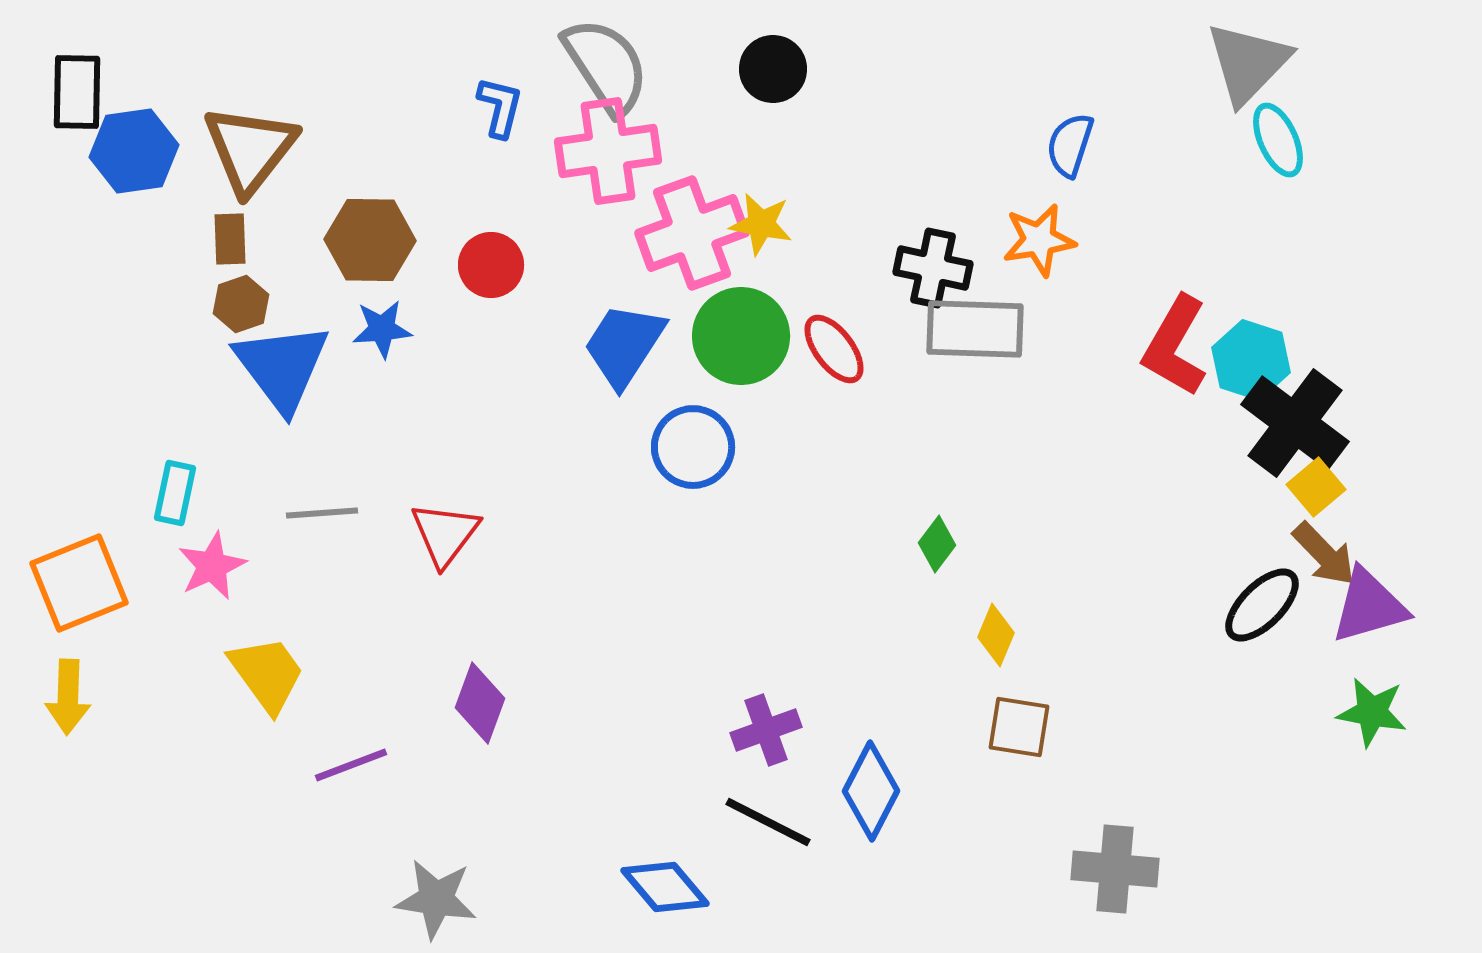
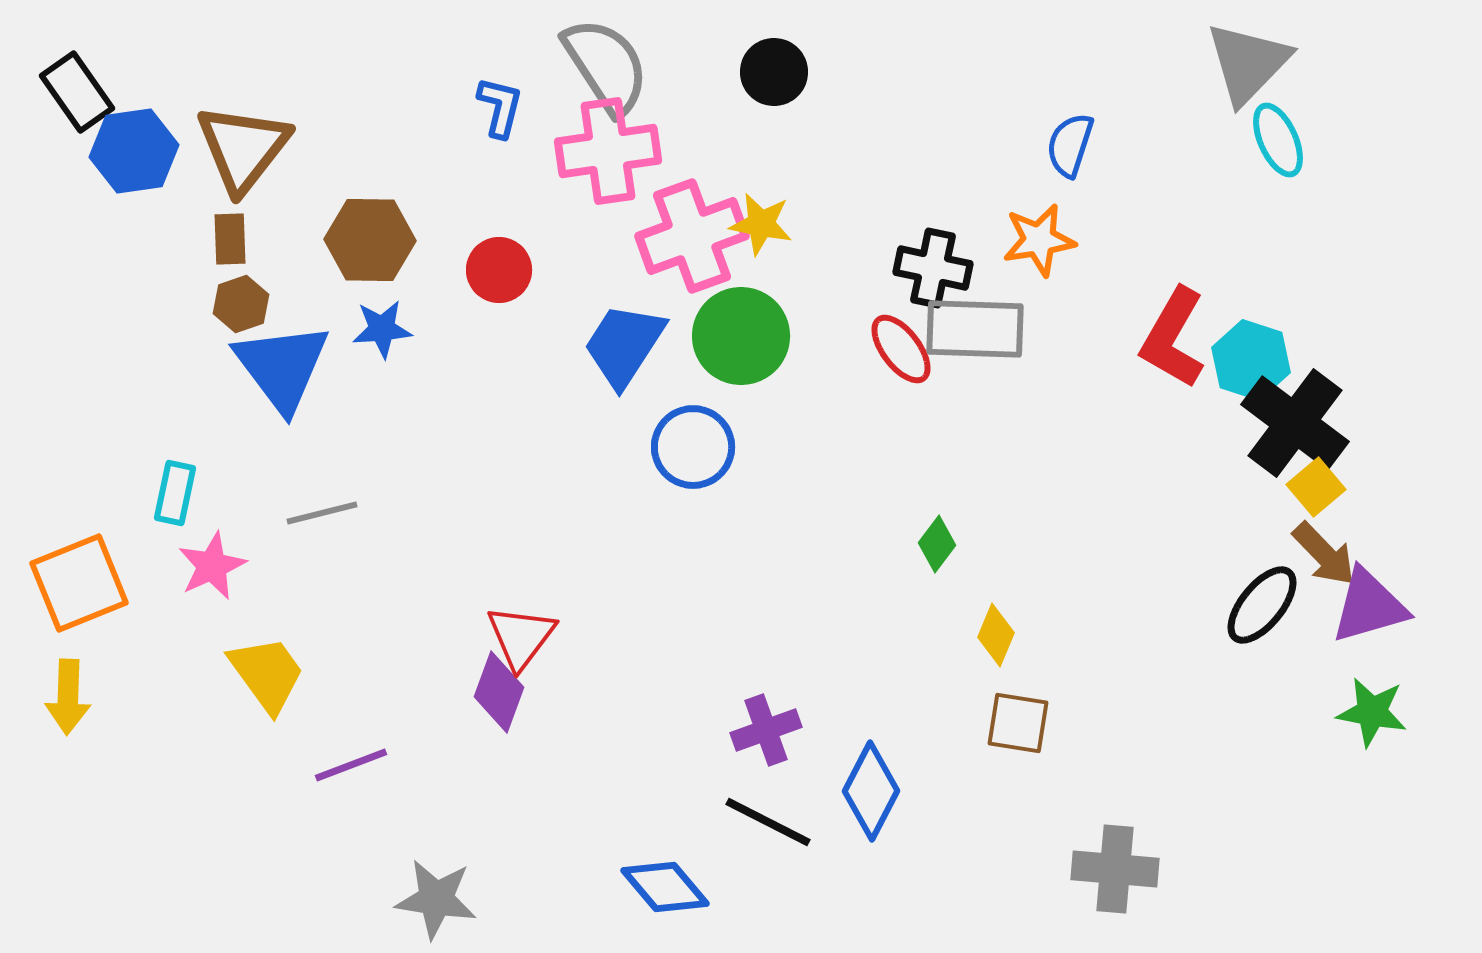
black circle at (773, 69): moved 1 px right, 3 px down
black rectangle at (77, 92): rotated 36 degrees counterclockwise
brown triangle at (250, 149): moved 7 px left, 1 px up
pink cross at (692, 233): moved 3 px down
red circle at (491, 265): moved 8 px right, 5 px down
red L-shape at (1175, 346): moved 2 px left, 8 px up
red ellipse at (834, 349): moved 67 px right
gray line at (322, 513): rotated 10 degrees counterclockwise
red triangle at (445, 534): moved 76 px right, 103 px down
black ellipse at (1262, 605): rotated 6 degrees counterclockwise
purple diamond at (480, 703): moved 19 px right, 11 px up
brown square at (1019, 727): moved 1 px left, 4 px up
